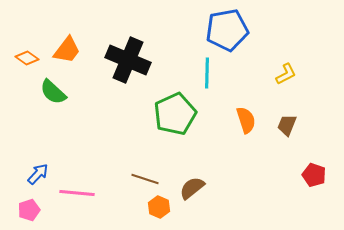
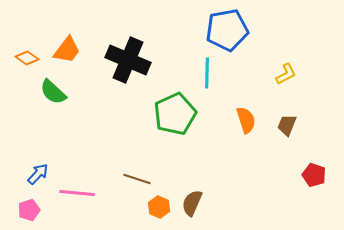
brown line: moved 8 px left
brown semicircle: moved 15 px down; rotated 28 degrees counterclockwise
